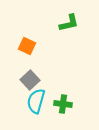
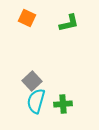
orange square: moved 28 px up
gray square: moved 2 px right, 1 px down
green cross: rotated 12 degrees counterclockwise
